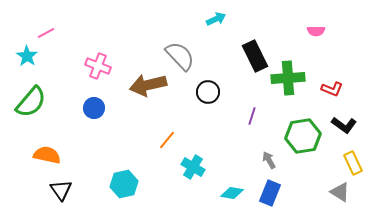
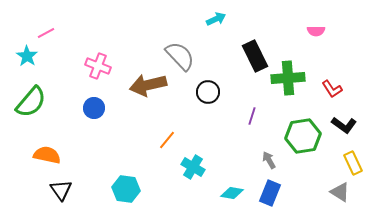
red L-shape: rotated 35 degrees clockwise
cyan hexagon: moved 2 px right, 5 px down; rotated 20 degrees clockwise
